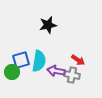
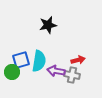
red arrow: rotated 48 degrees counterclockwise
